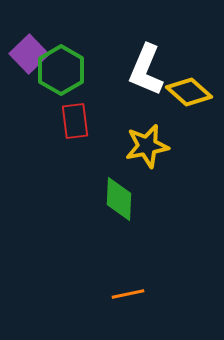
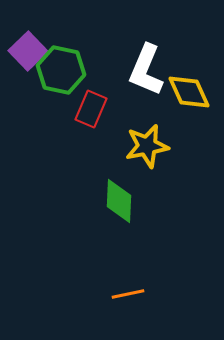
purple square: moved 1 px left, 3 px up
green hexagon: rotated 18 degrees counterclockwise
yellow diamond: rotated 24 degrees clockwise
red rectangle: moved 16 px right, 12 px up; rotated 30 degrees clockwise
green diamond: moved 2 px down
